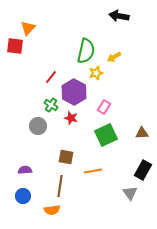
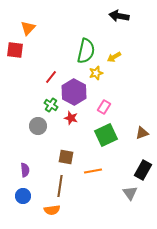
red square: moved 4 px down
brown triangle: rotated 16 degrees counterclockwise
purple semicircle: rotated 88 degrees clockwise
